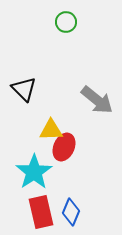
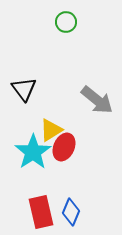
black triangle: rotated 8 degrees clockwise
yellow triangle: rotated 30 degrees counterclockwise
cyan star: moved 1 px left, 20 px up
